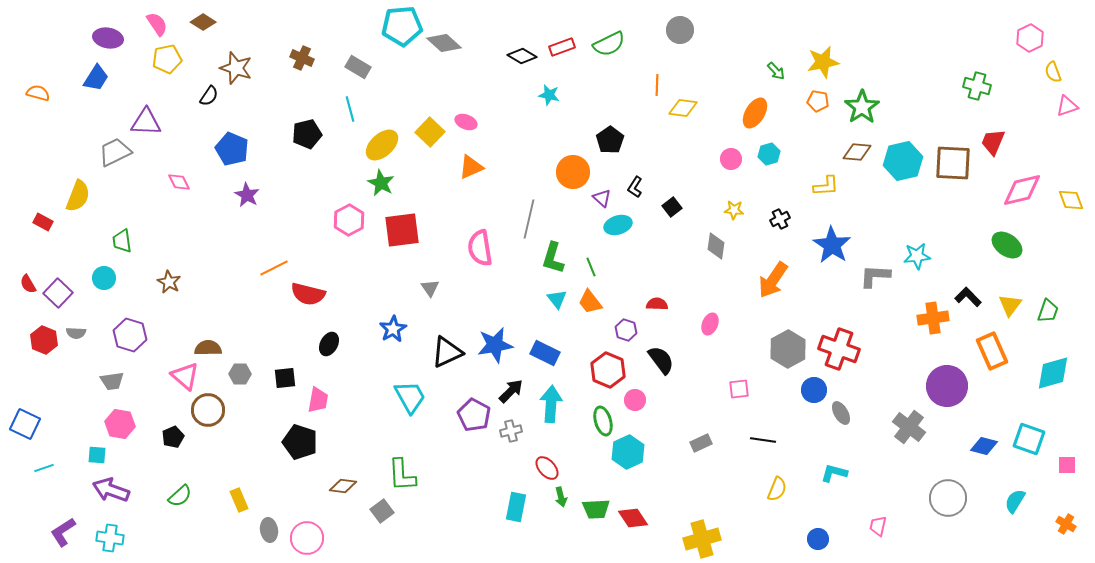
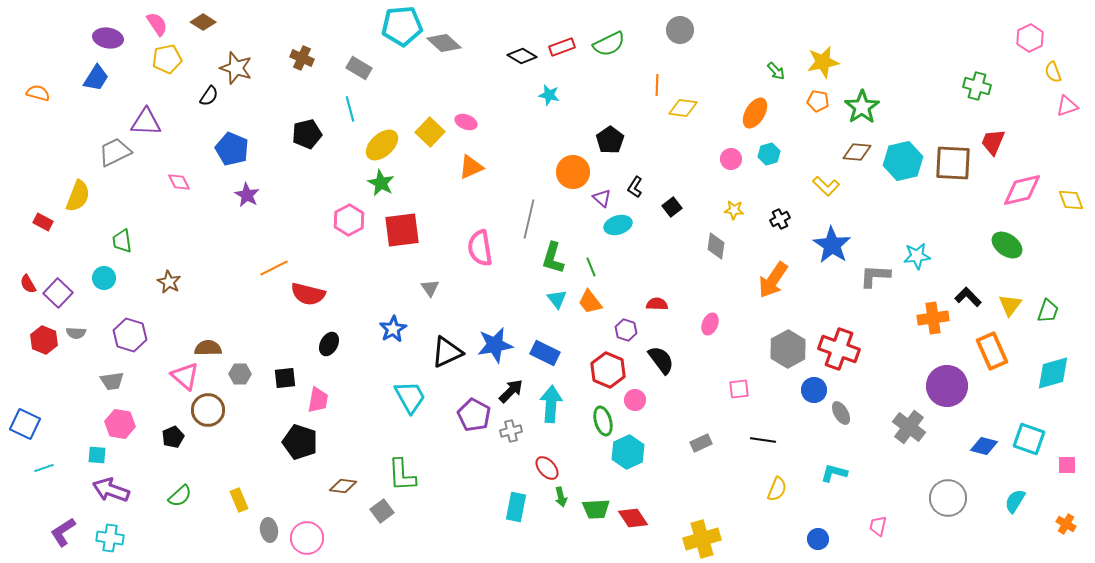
gray rectangle at (358, 67): moved 1 px right, 1 px down
yellow L-shape at (826, 186): rotated 48 degrees clockwise
